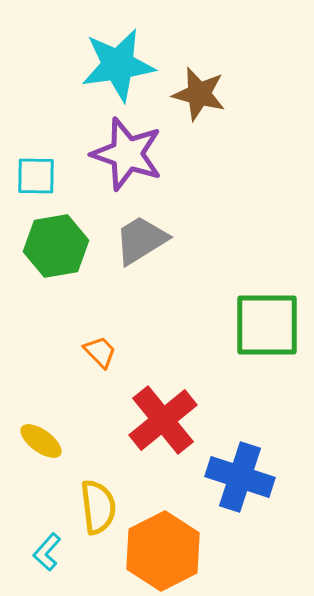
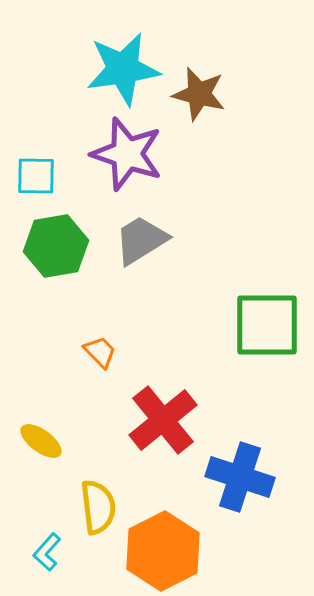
cyan star: moved 5 px right, 4 px down
